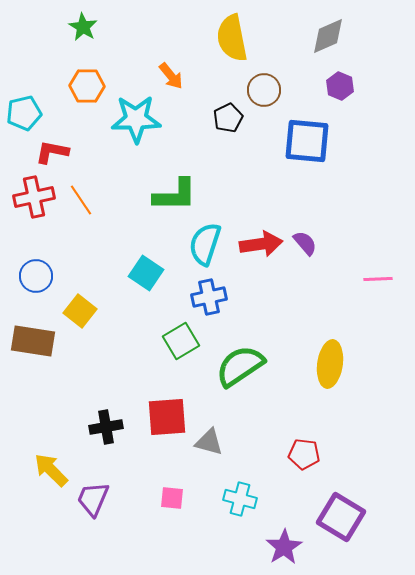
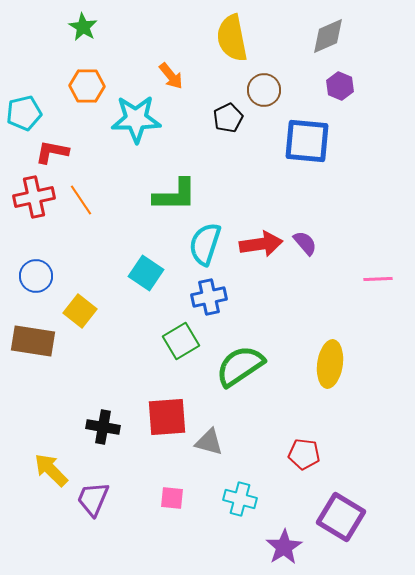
black cross: moved 3 px left; rotated 20 degrees clockwise
